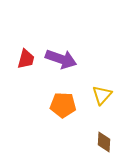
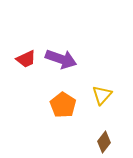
red trapezoid: rotated 50 degrees clockwise
orange pentagon: rotated 30 degrees clockwise
brown diamond: rotated 35 degrees clockwise
